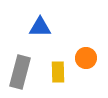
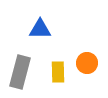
blue triangle: moved 2 px down
orange circle: moved 1 px right, 5 px down
